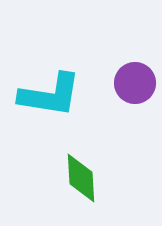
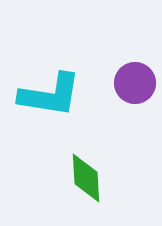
green diamond: moved 5 px right
